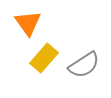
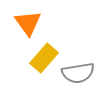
gray semicircle: moved 6 px left, 8 px down; rotated 24 degrees clockwise
